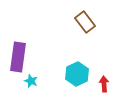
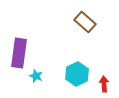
brown rectangle: rotated 10 degrees counterclockwise
purple rectangle: moved 1 px right, 4 px up
cyan star: moved 5 px right, 5 px up
